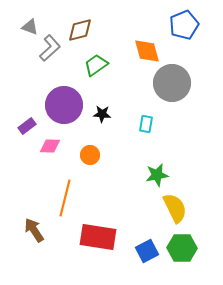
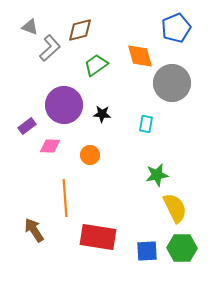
blue pentagon: moved 8 px left, 3 px down
orange diamond: moved 7 px left, 5 px down
orange line: rotated 18 degrees counterclockwise
blue square: rotated 25 degrees clockwise
